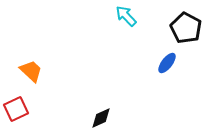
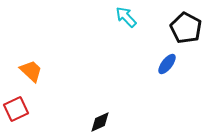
cyan arrow: moved 1 px down
blue ellipse: moved 1 px down
black diamond: moved 1 px left, 4 px down
